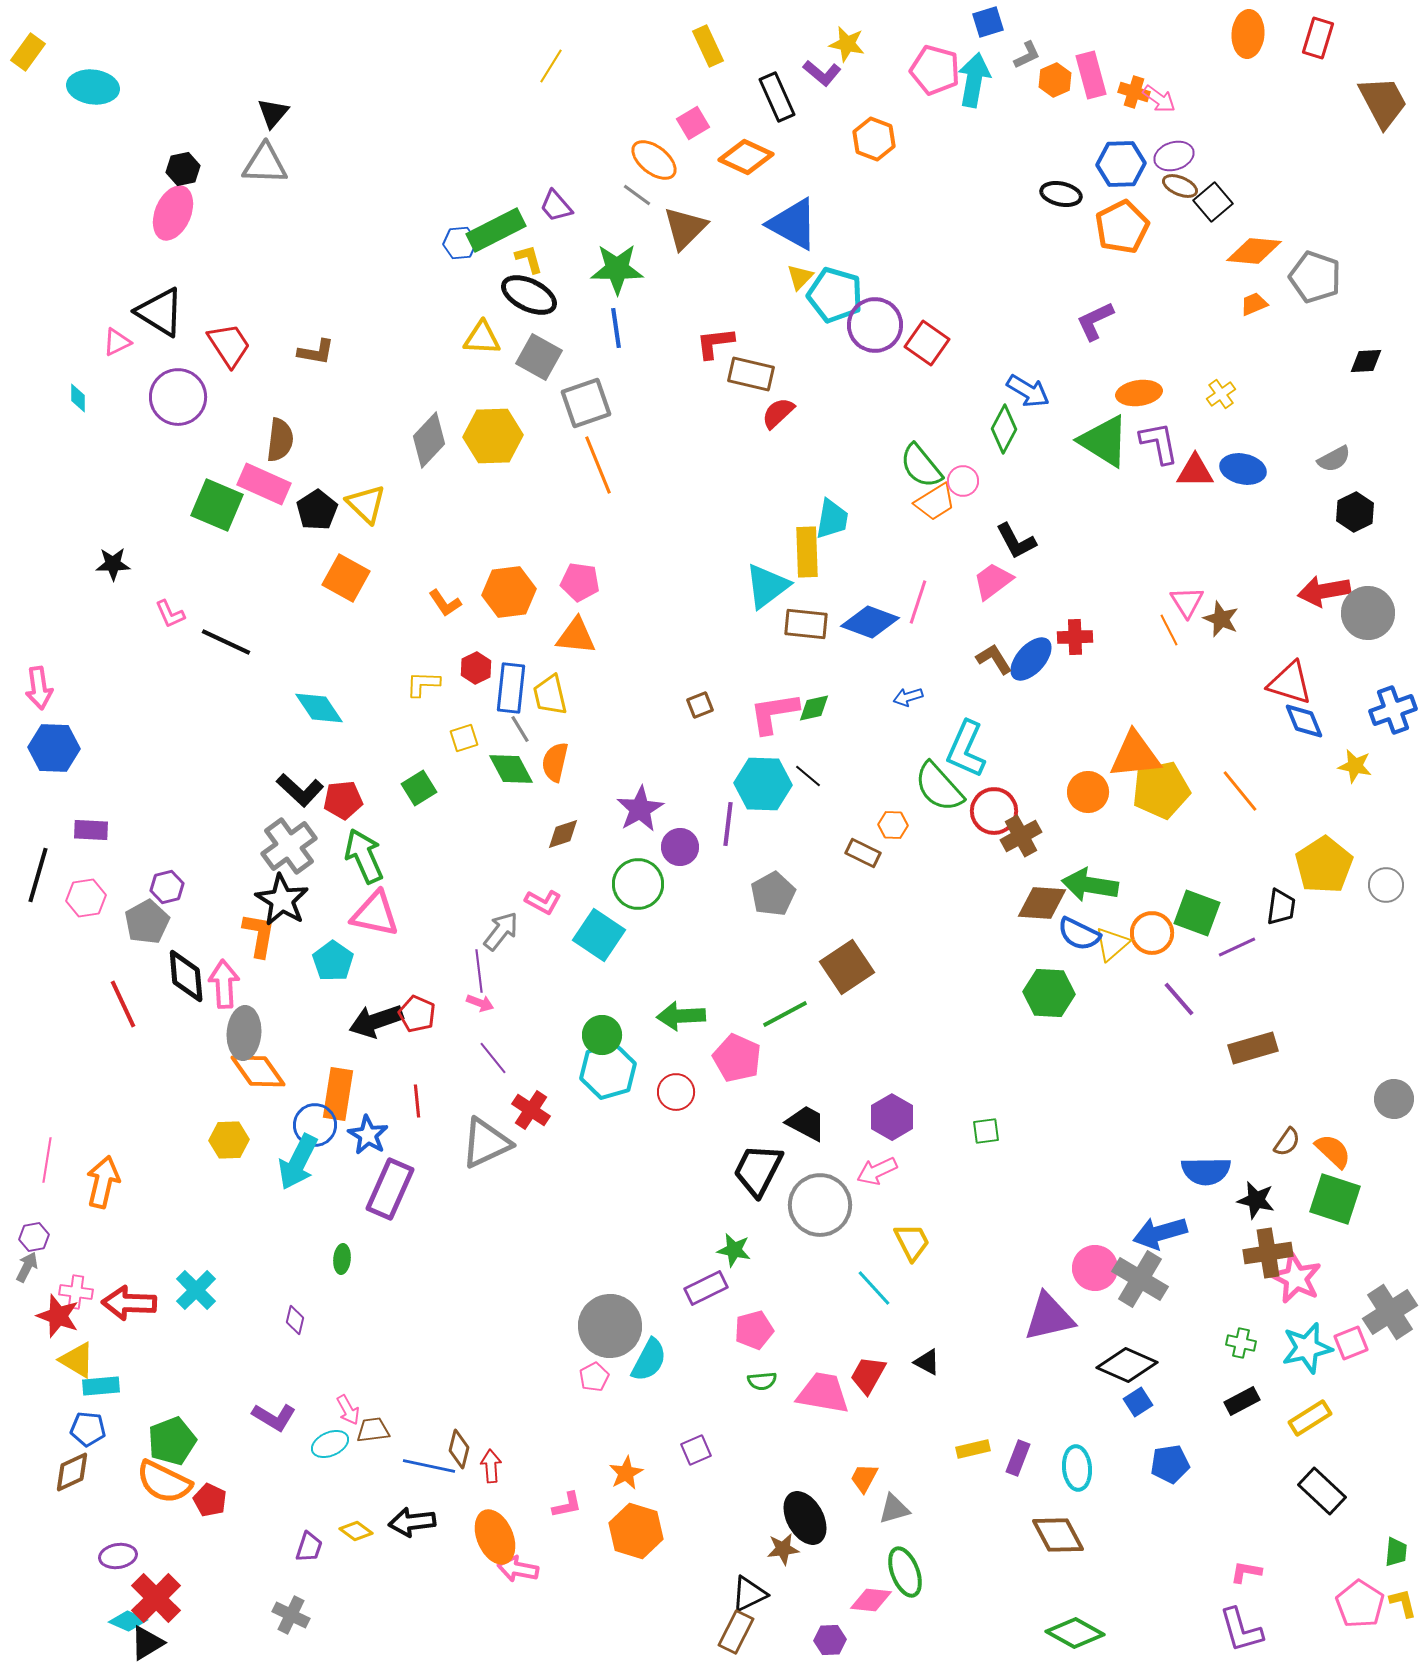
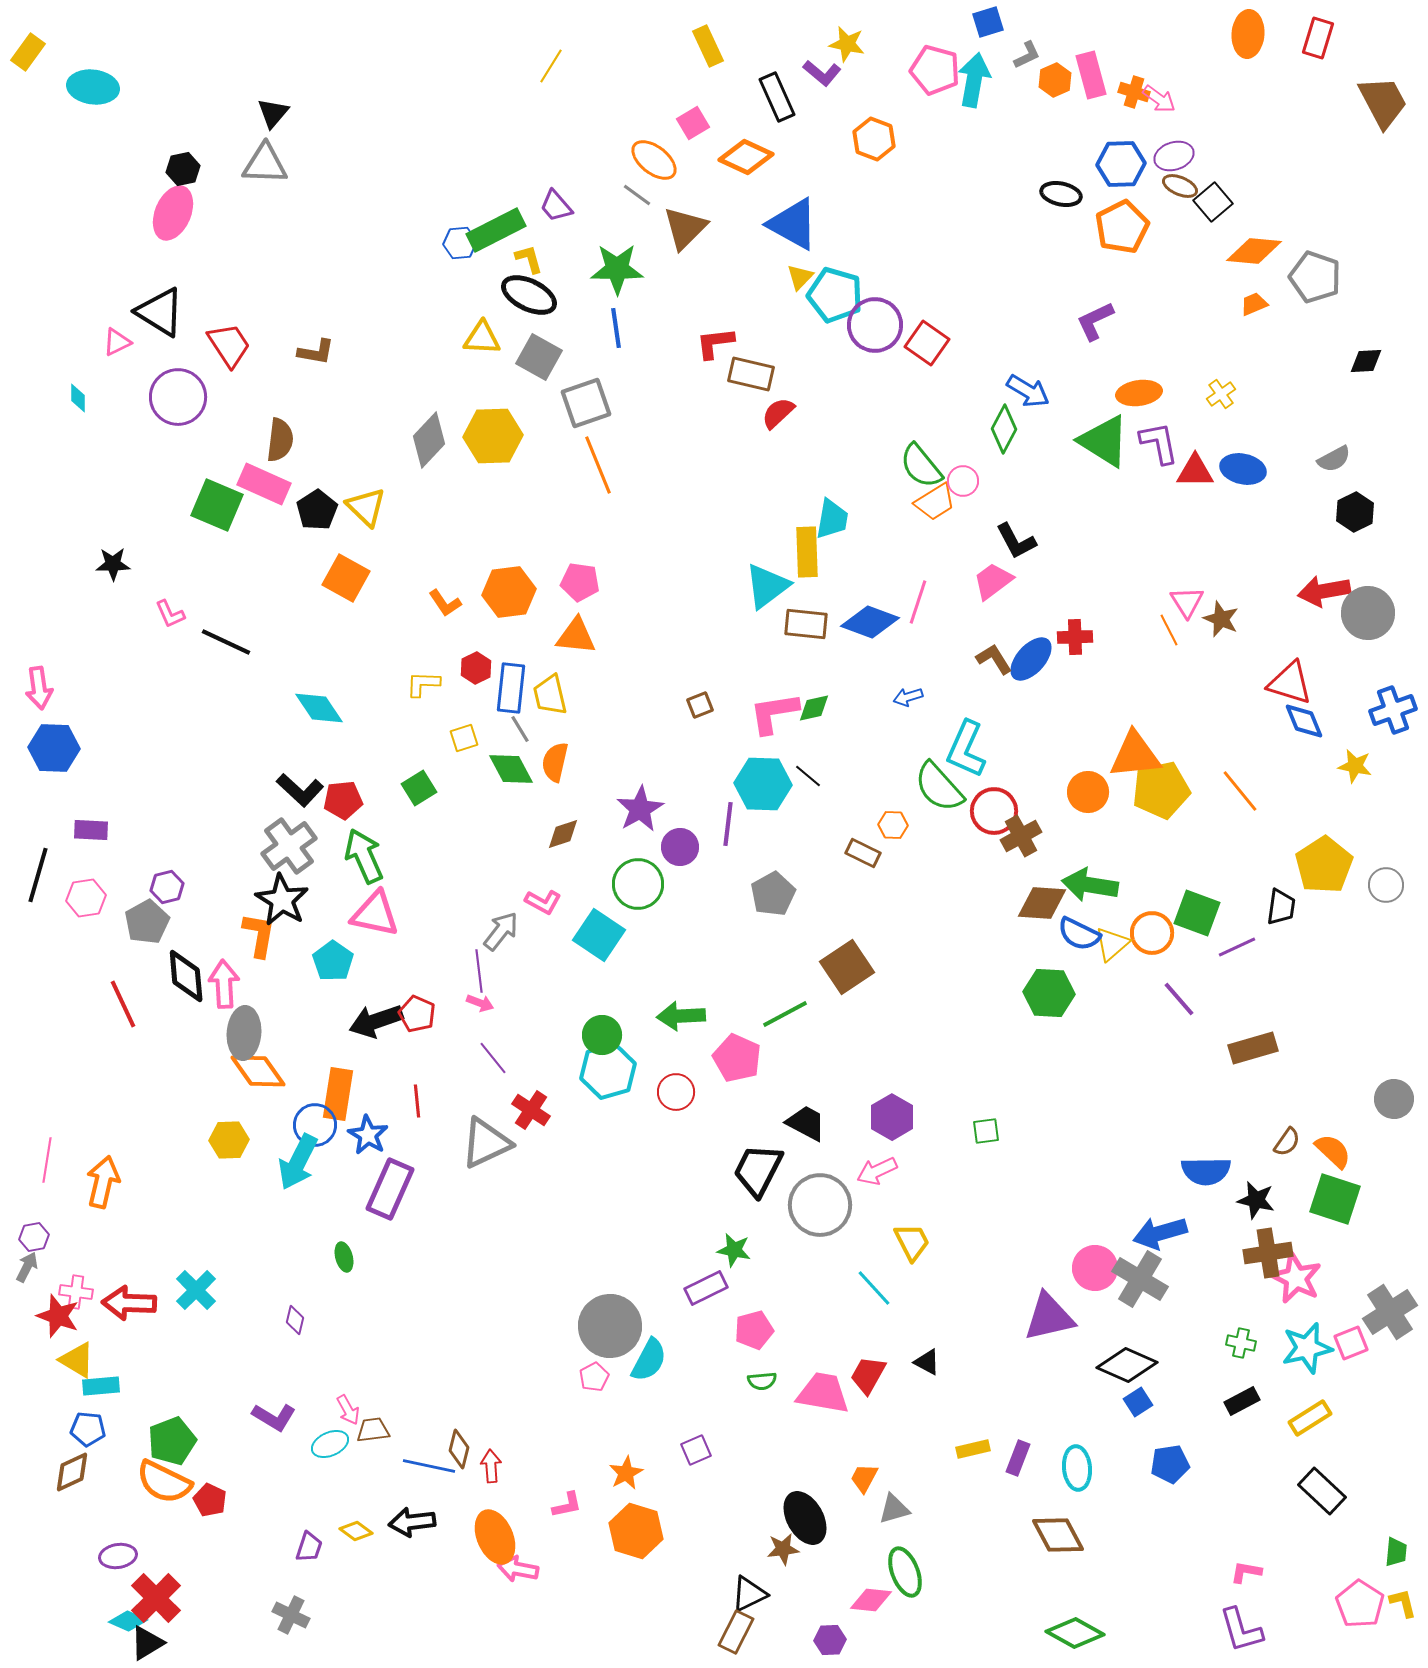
yellow triangle at (366, 504): moved 3 px down
green ellipse at (342, 1259): moved 2 px right, 2 px up; rotated 20 degrees counterclockwise
